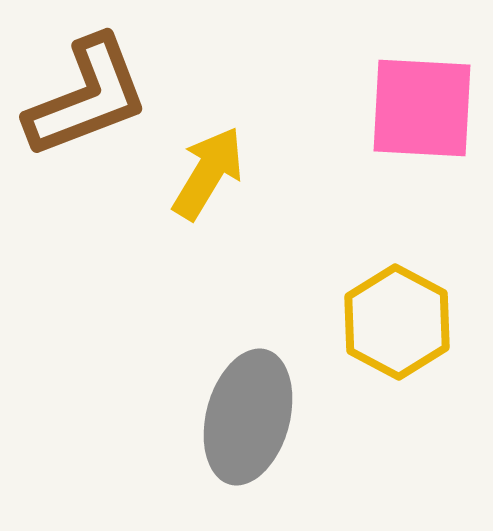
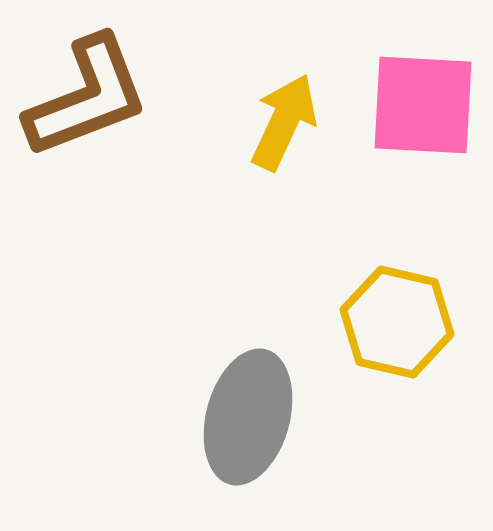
pink square: moved 1 px right, 3 px up
yellow arrow: moved 76 px right, 51 px up; rotated 6 degrees counterclockwise
yellow hexagon: rotated 15 degrees counterclockwise
